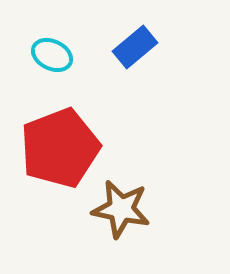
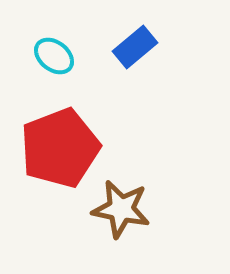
cyan ellipse: moved 2 px right, 1 px down; rotated 12 degrees clockwise
